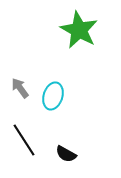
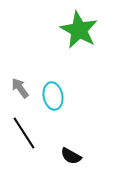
cyan ellipse: rotated 28 degrees counterclockwise
black line: moved 7 px up
black semicircle: moved 5 px right, 2 px down
